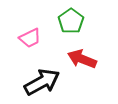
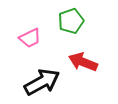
green pentagon: rotated 15 degrees clockwise
red arrow: moved 1 px right, 3 px down
